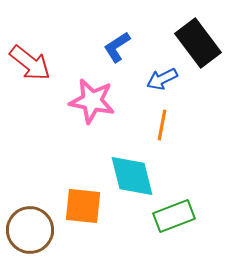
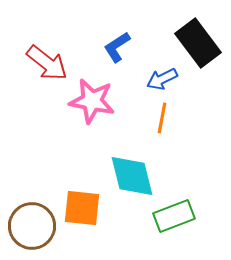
red arrow: moved 17 px right
orange line: moved 7 px up
orange square: moved 1 px left, 2 px down
brown circle: moved 2 px right, 4 px up
